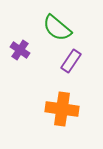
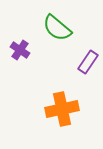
purple rectangle: moved 17 px right, 1 px down
orange cross: rotated 20 degrees counterclockwise
